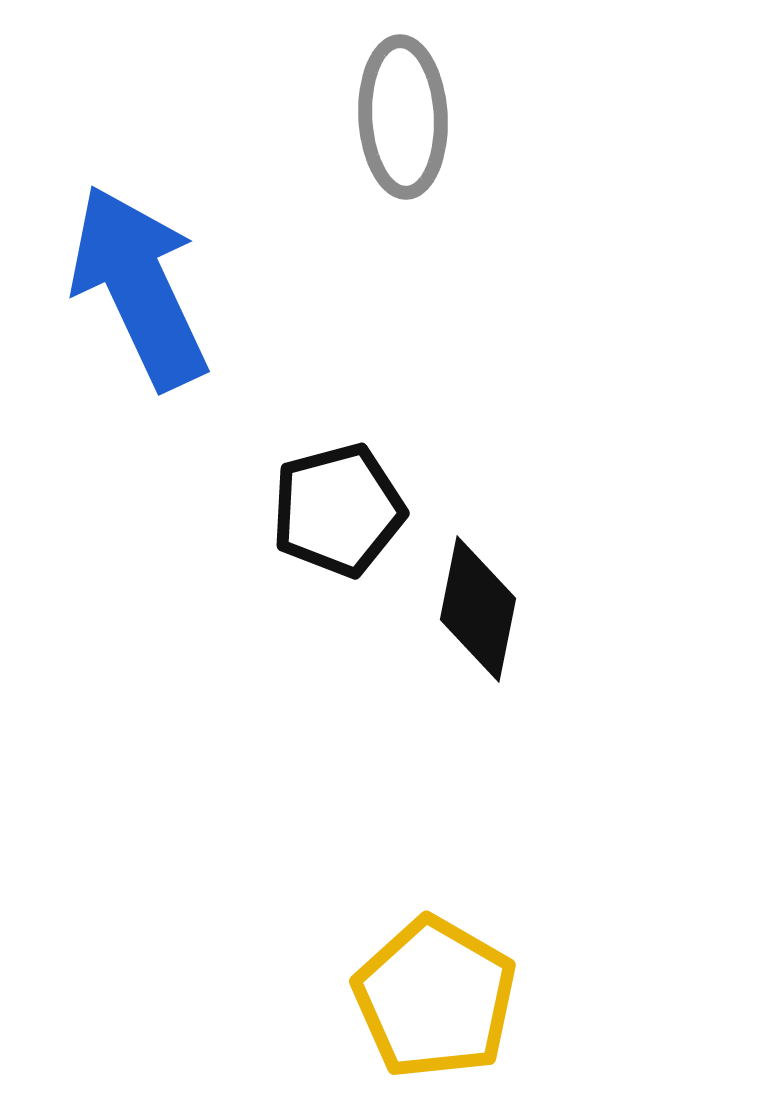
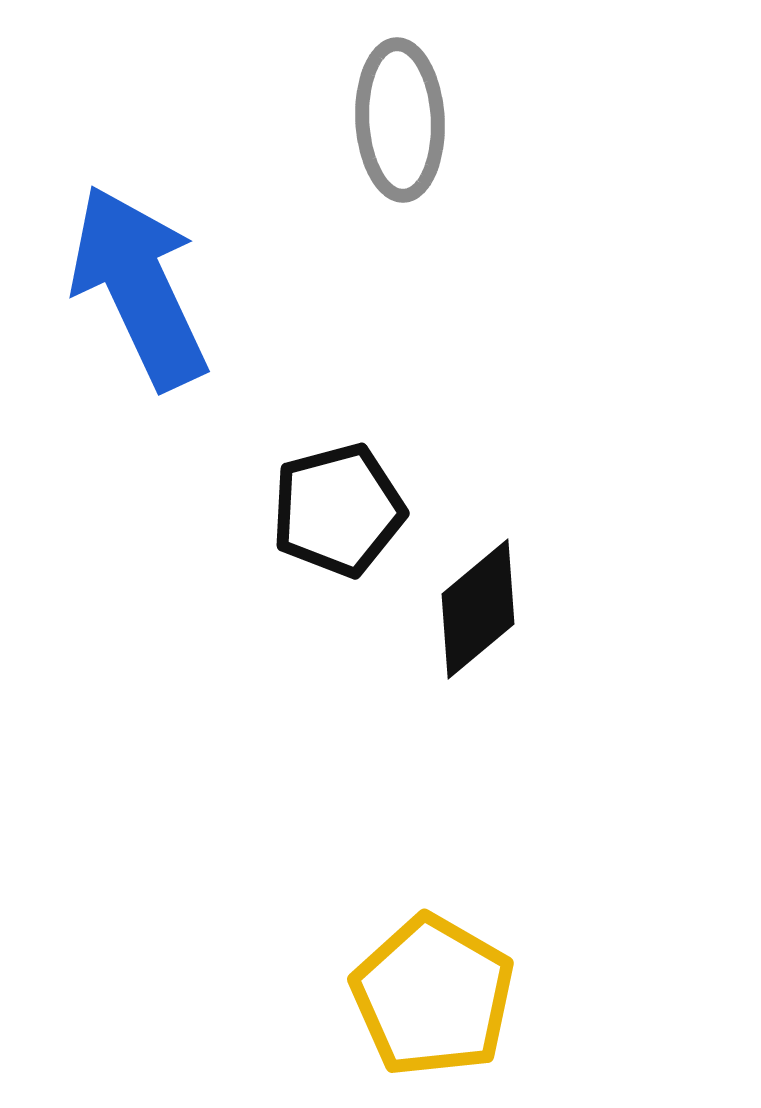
gray ellipse: moved 3 px left, 3 px down
black diamond: rotated 39 degrees clockwise
yellow pentagon: moved 2 px left, 2 px up
